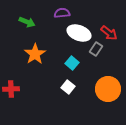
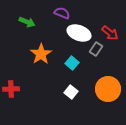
purple semicircle: rotated 28 degrees clockwise
red arrow: moved 1 px right
orange star: moved 6 px right
white square: moved 3 px right, 5 px down
